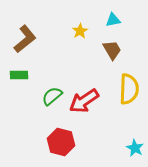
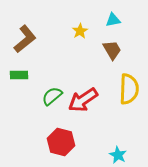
red arrow: moved 1 px left, 1 px up
cyan star: moved 17 px left, 7 px down
